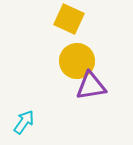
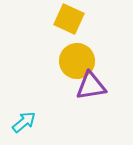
cyan arrow: rotated 15 degrees clockwise
